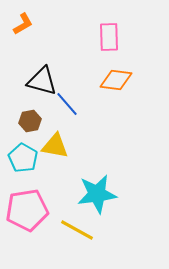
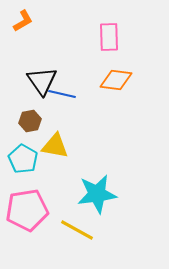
orange L-shape: moved 3 px up
black triangle: rotated 40 degrees clockwise
blue line: moved 5 px left, 10 px up; rotated 36 degrees counterclockwise
cyan pentagon: moved 1 px down
